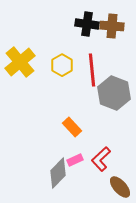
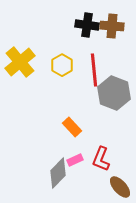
black cross: moved 1 px down
red line: moved 2 px right
red L-shape: rotated 25 degrees counterclockwise
